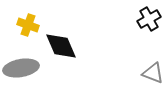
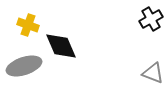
black cross: moved 2 px right
gray ellipse: moved 3 px right, 2 px up; rotated 8 degrees counterclockwise
